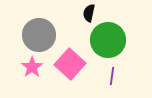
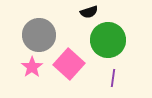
black semicircle: moved 1 px up; rotated 120 degrees counterclockwise
pink square: moved 1 px left
purple line: moved 1 px right, 2 px down
